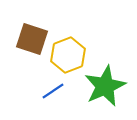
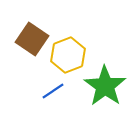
brown square: rotated 16 degrees clockwise
green star: rotated 12 degrees counterclockwise
